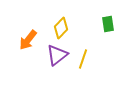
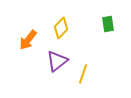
purple triangle: moved 6 px down
yellow line: moved 15 px down
